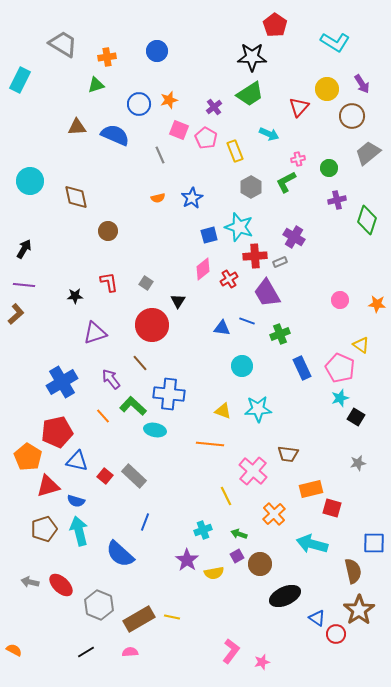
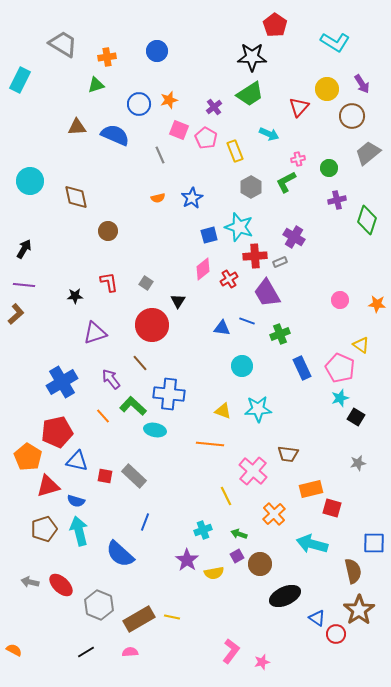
red square at (105, 476): rotated 28 degrees counterclockwise
